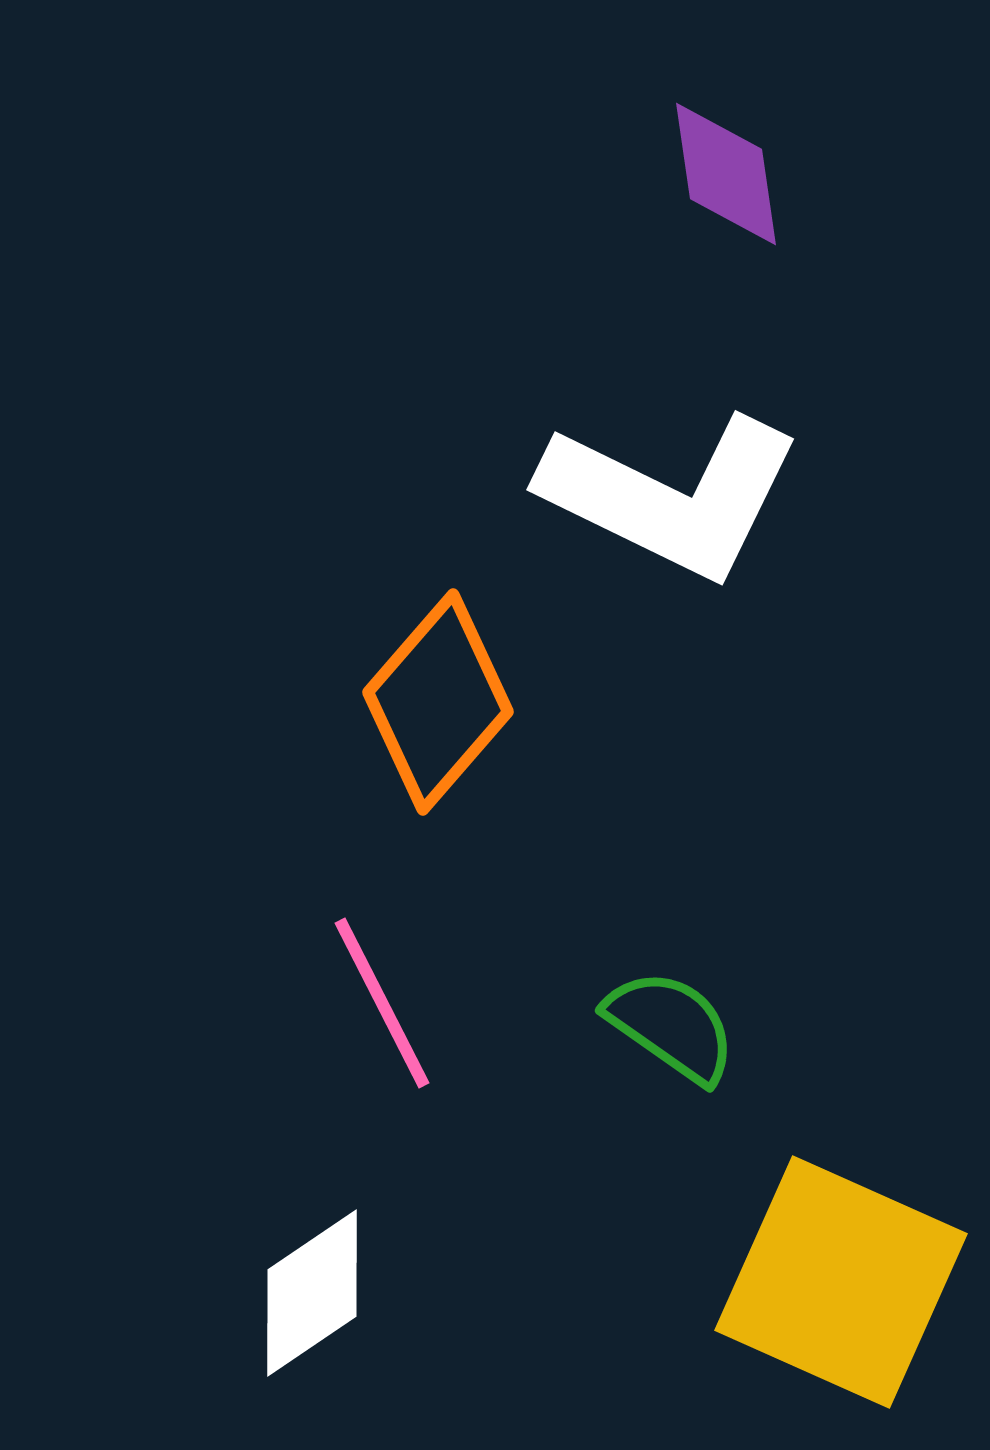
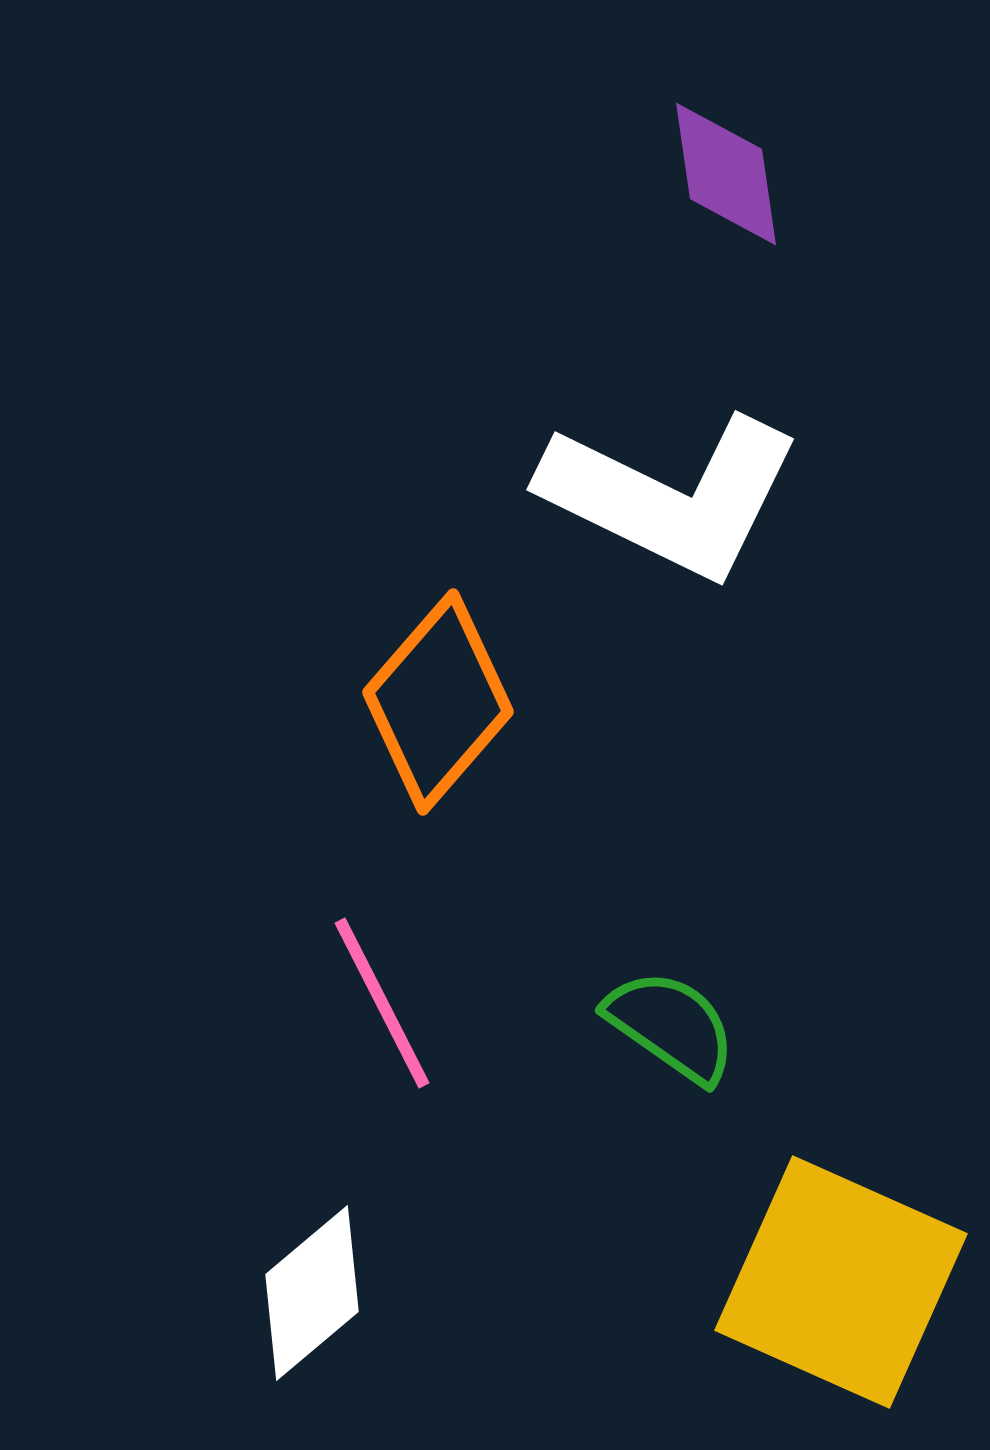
white diamond: rotated 6 degrees counterclockwise
